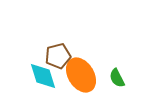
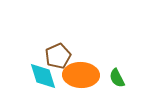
brown pentagon: rotated 10 degrees counterclockwise
orange ellipse: rotated 56 degrees counterclockwise
